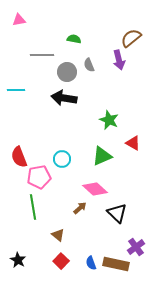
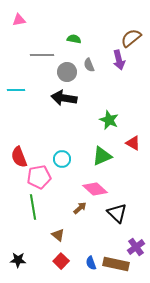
black star: rotated 28 degrees counterclockwise
